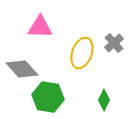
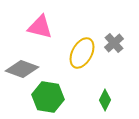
pink triangle: rotated 12 degrees clockwise
yellow ellipse: rotated 8 degrees clockwise
gray diamond: rotated 28 degrees counterclockwise
green diamond: moved 1 px right
